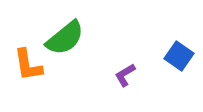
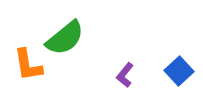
blue square: moved 15 px down; rotated 12 degrees clockwise
purple L-shape: rotated 20 degrees counterclockwise
